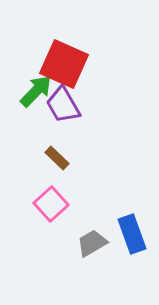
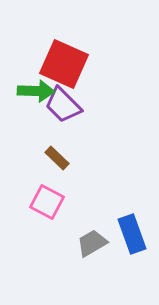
green arrow: rotated 48 degrees clockwise
purple trapezoid: rotated 15 degrees counterclockwise
pink square: moved 4 px left, 2 px up; rotated 20 degrees counterclockwise
